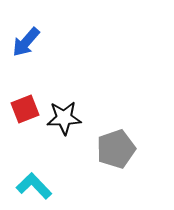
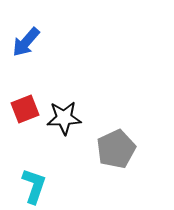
gray pentagon: rotated 6 degrees counterclockwise
cyan L-shape: rotated 63 degrees clockwise
